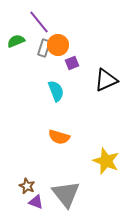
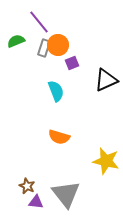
yellow star: rotated 8 degrees counterclockwise
purple triangle: rotated 14 degrees counterclockwise
